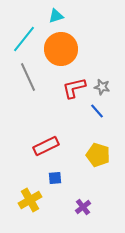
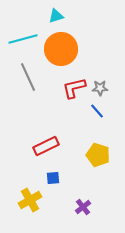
cyan line: moved 1 px left; rotated 36 degrees clockwise
gray star: moved 2 px left, 1 px down; rotated 14 degrees counterclockwise
blue square: moved 2 px left
